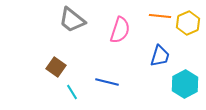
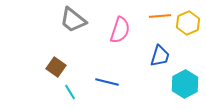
orange line: rotated 10 degrees counterclockwise
gray trapezoid: moved 1 px right
cyan line: moved 2 px left
